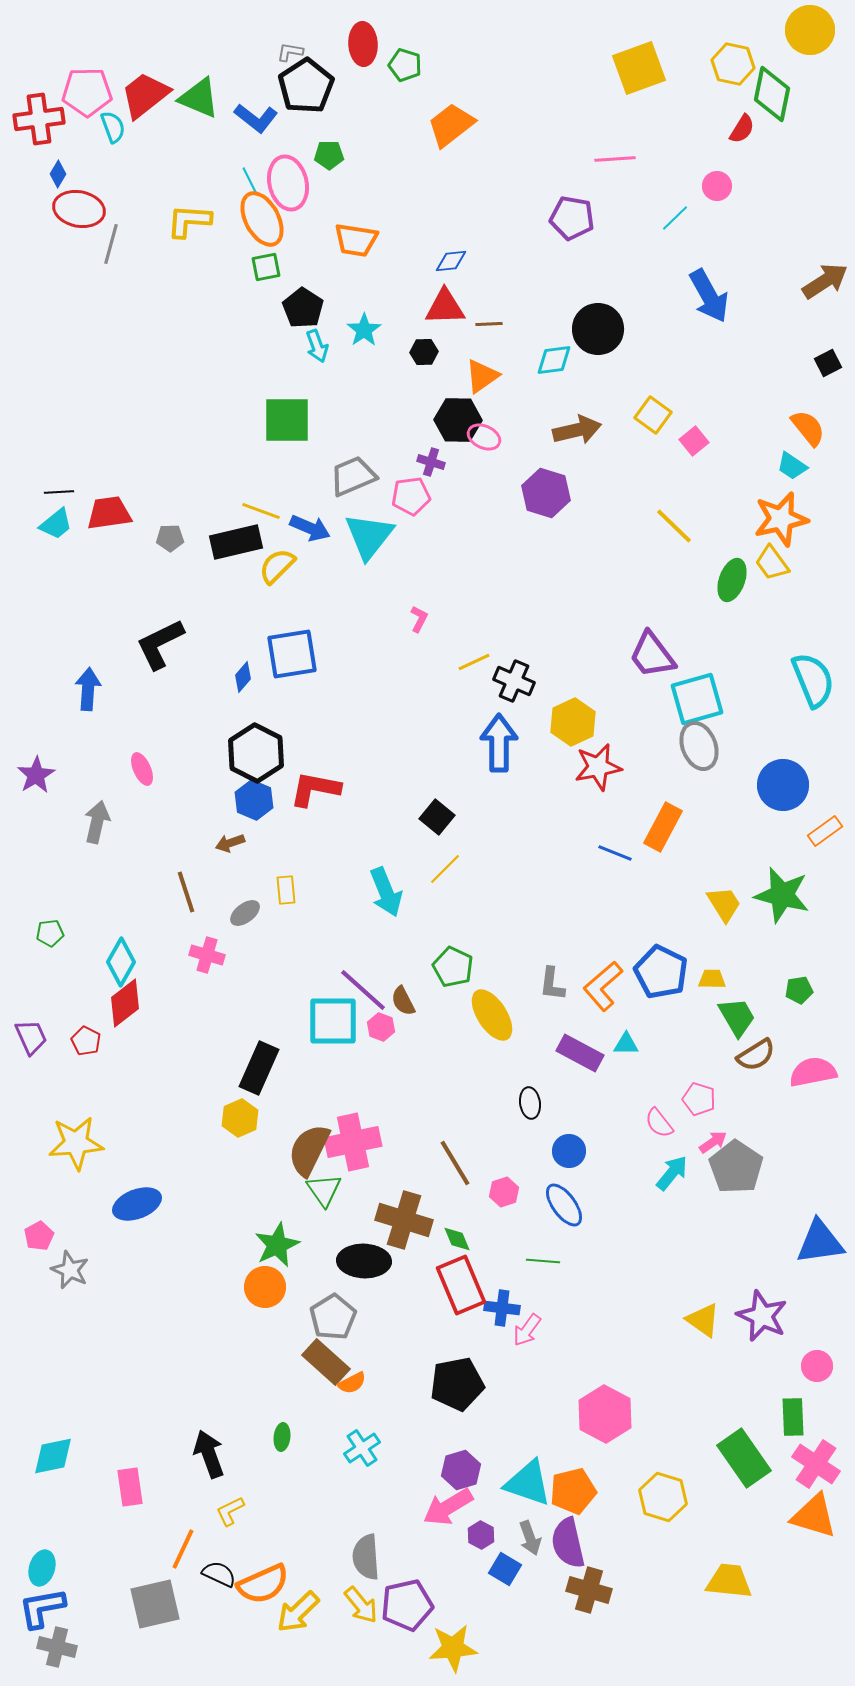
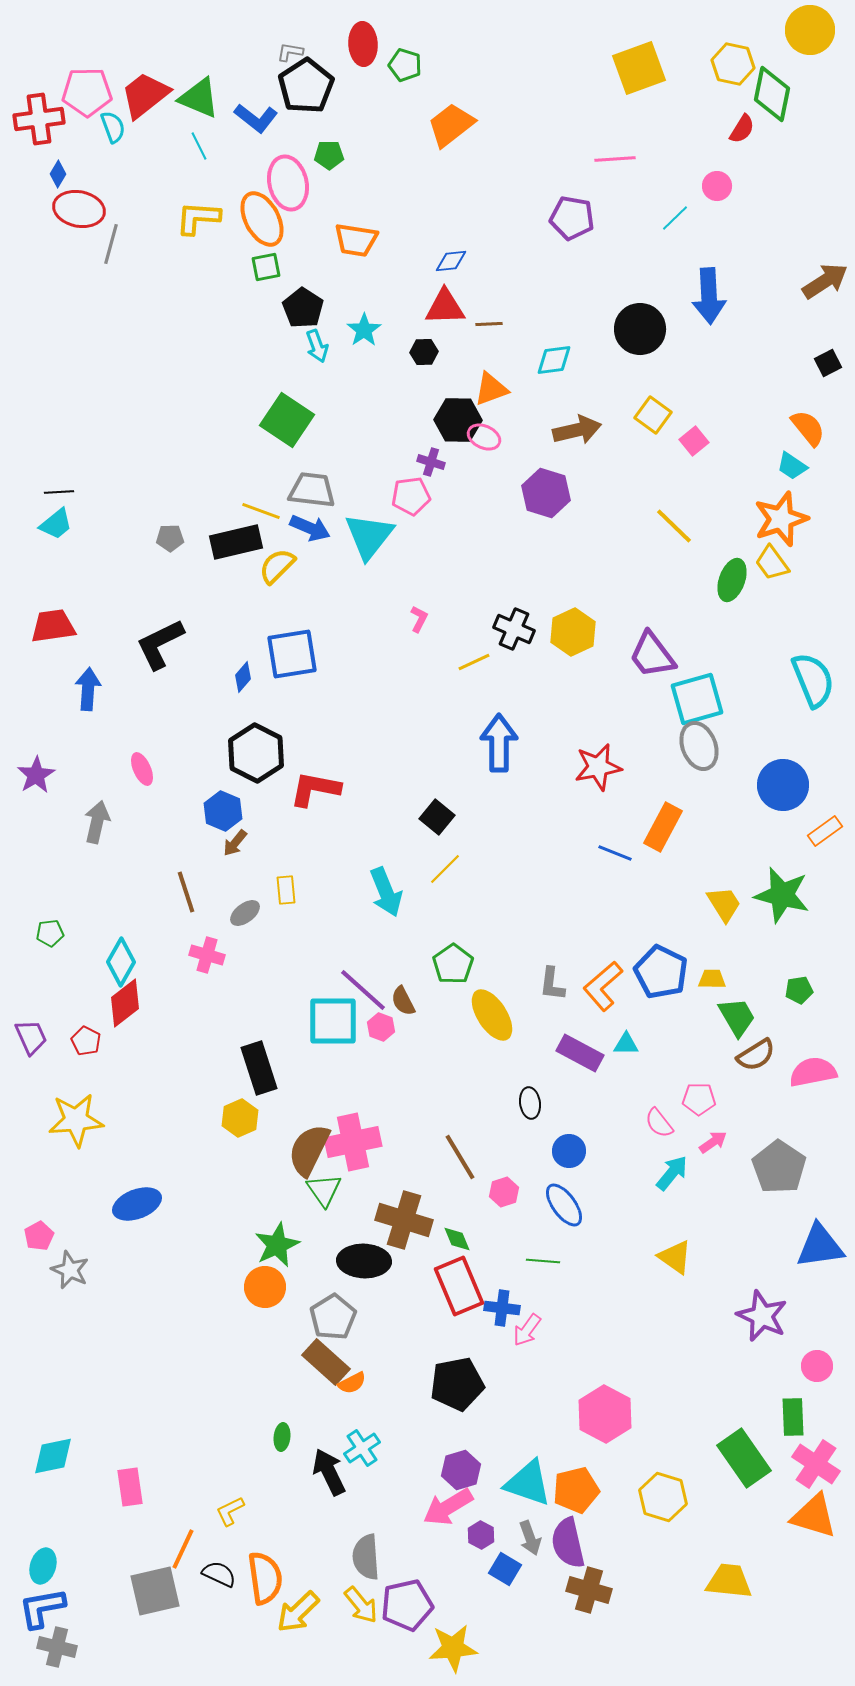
cyan line at (250, 181): moved 51 px left, 35 px up
yellow L-shape at (189, 221): moved 9 px right, 3 px up
blue arrow at (709, 296): rotated 26 degrees clockwise
black circle at (598, 329): moved 42 px right
orange triangle at (482, 376): moved 9 px right, 13 px down; rotated 15 degrees clockwise
green square at (287, 420): rotated 34 degrees clockwise
gray trapezoid at (353, 476): moved 41 px left, 14 px down; rotated 30 degrees clockwise
red trapezoid at (109, 513): moved 56 px left, 113 px down
orange star at (781, 519): rotated 6 degrees counterclockwise
black cross at (514, 681): moved 52 px up
yellow hexagon at (573, 722): moved 90 px up
blue hexagon at (254, 800): moved 31 px left, 11 px down
brown arrow at (230, 843): moved 5 px right; rotated 32 degrees counterclockwise
green pentagon at (453, 967): moved 3 px up; rotated 12 degrees clockwise
black rectangle at (259, 1068): rotated 42 degrees counterclockwise
pink pentagon at (699, 1099): rotated 16 degrees counterclockwise
yellow star at (76, 1143): moved 23 px up
brown line at (455, 1163): moved 5 px right, 6 px up
gray pentagon at (736, 1167): moved 43 px right
blue triangle at (820, 1242): moved 4 px down
red rectangle at (461, 1285): moved 2 px left, 1 px down
yellow triangle at (703, 1320): moved 28 px left, 63 px up
black arrow at (209, 1454): moved 120 px right, 18 px down; rotated 6 degrees counterclockwise
orange pentagon at (573, 1491): moved 3 px right, 1 px up
cyan ellipse at (42, 1568): moved 1 px right, 2 px up
orange semicircle at (263, 1584): moved 2 px right, 6 px up; rotated 74 degrees counterclockwise
gray square at (155, 1604): moved 13 px up
